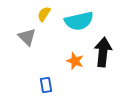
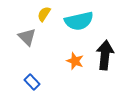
black arrow: moved 2 px right, 3 px down
blue rectangle: moved 14 px left, 3 px up; rotated 35 degrees counterclockwise
